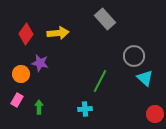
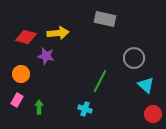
gray rectangle: rotated 35 degrees counterclockwise
red diamond: moved 3 px down; rotated 70 degrees clockwise
gray circle: moved 2 px down
purple star: moved 6 px right, 7 px up
cyan triangle: moved 1 px right, 7 px down
cyan cross: rotated 24 degrees clockwise
red circle: moved 2 px left
